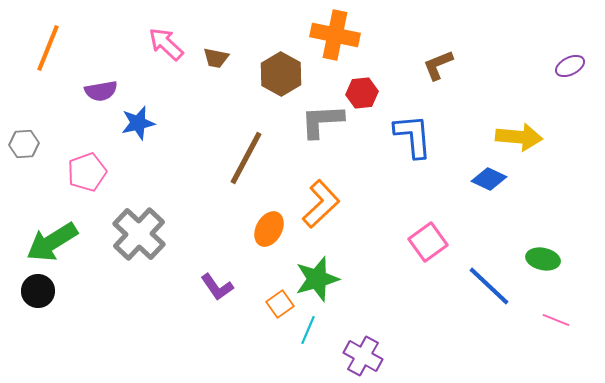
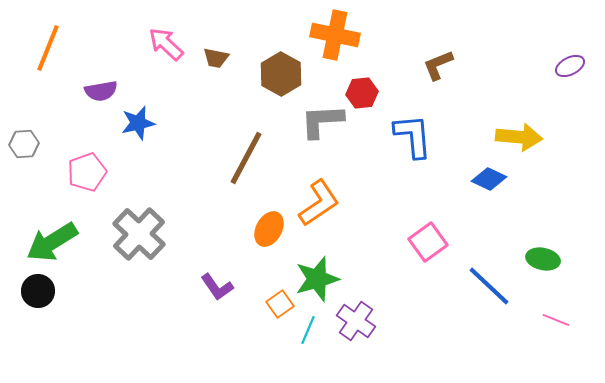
orange L-shape: moved 2 px left, 1 px up; rotated 9 degrees clockwise
purple cross: moved 7 px left, 35 px up; rotated 6 degrees clockwise
